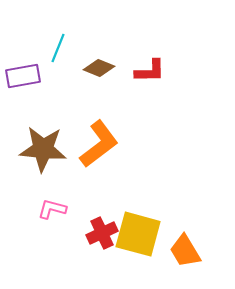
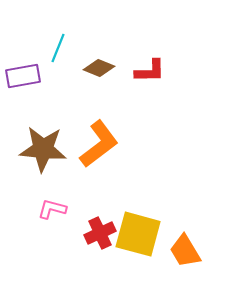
red cross: moved 2 px left
